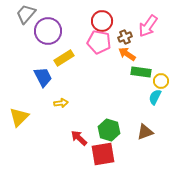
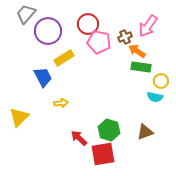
red circle: moved 14 px left, 3 px down
orange arrow: moved 10 px right, 3 px up
green rectangle: moved 5 px up
cyan semicircle: rotated 105 degrees counterclockwise
